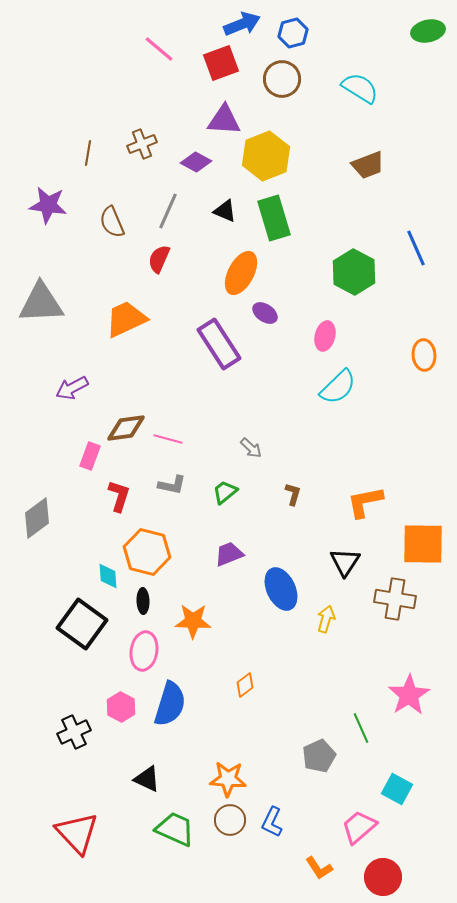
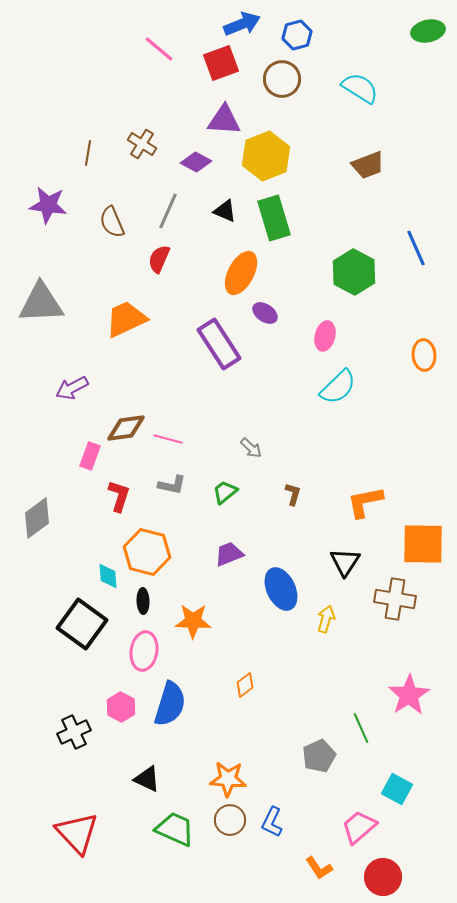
blue hexagon at (293, 33): moved 4 px right, 2 px down
brown cross at (142, 144): rotated 36 degrees counterclockwise
